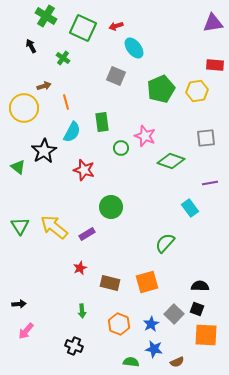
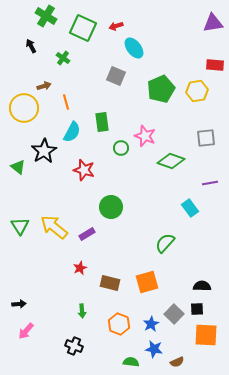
black semicircle at (200, 286): moved 2 px right
black square at (197, 309): rotated 24 degrees counterclockwise
